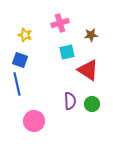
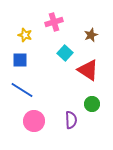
pink cross: moved 6 px left, 1 px up
brown star: rotated 16 degrees counterclockwise
cyan square: moved 2 px left, 1 px down; rotated 35 degrees counterclockwise
blue square: rotated 21 degrees counterclockwise
blue line: moved 5 px right, 6 px down; rotated 45 degrees counterclockwise
purple semicircle: moved 1 px right, 19 px down
